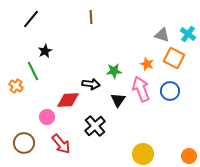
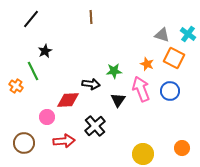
red arrow: moved 3 px right, 3 px up; rotated 55 degrees counterclockwise
orange circle: moved 7 px left, 8 px up
